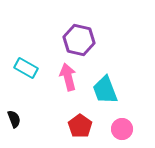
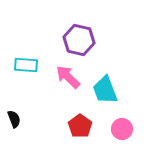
cyan rectangle: moved 3 px up; rotated 25 degrees counterclockwise
pink arrow: rotated 32 degrees counterclockwise
